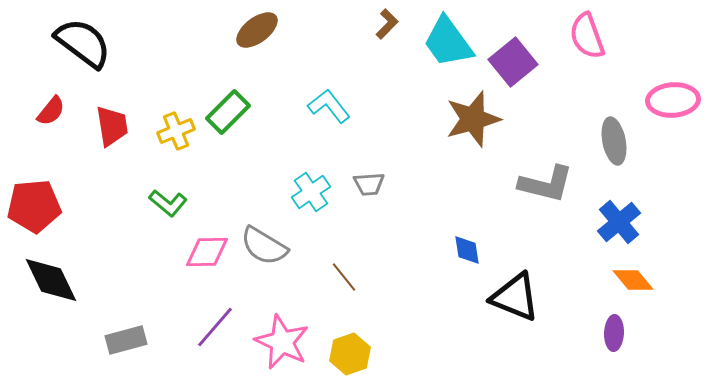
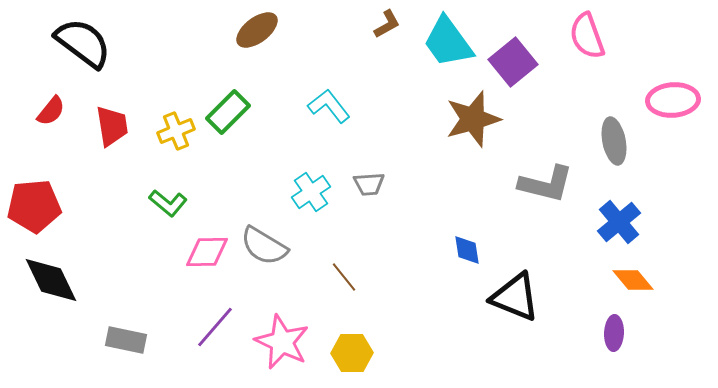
brown L-shape: rotated 16 degrees clockwise
gray rectangle: rotated 27 degrees clockwise
yellow hexagon: moved 2 px right, 1 px up; rotated 18 degrees clockwise
